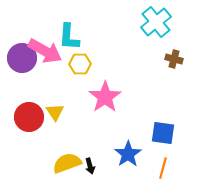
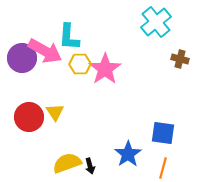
brown cross: moved 6 px right
pink star: moved 28 px up
